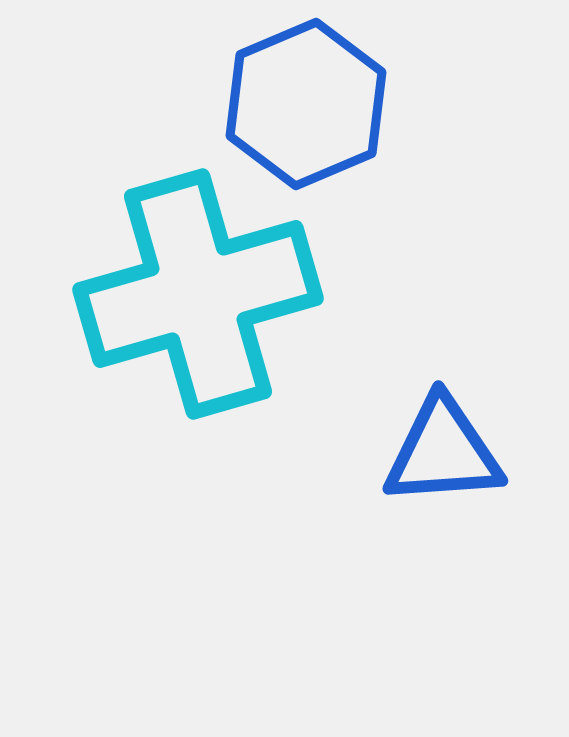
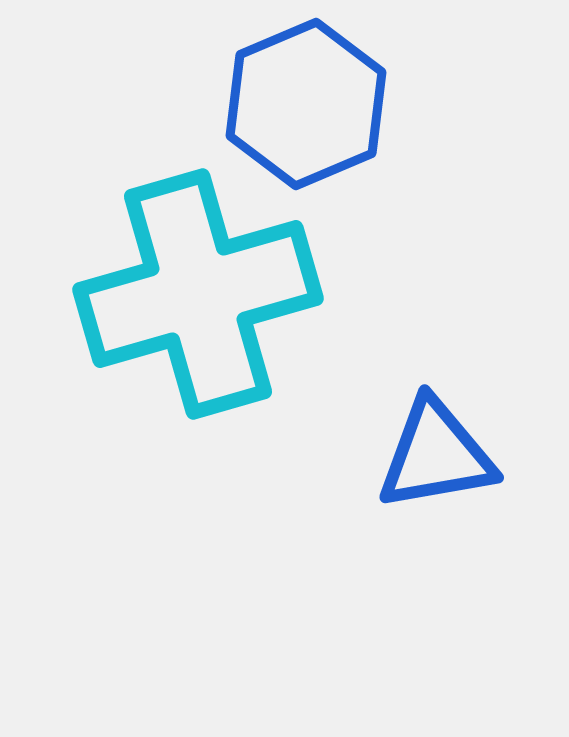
blue triangle: moved 7 px left, 3 px down; rotated 6 degrees counterclockwise
